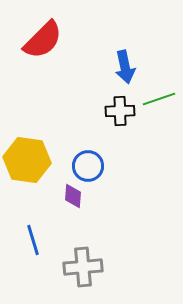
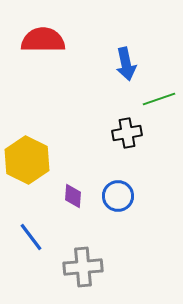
red semicircle: rotated 135 degrees counterclockwise
blue arrow: moved 1 px right, 3 px up
black cross: moved 7 px right, 22 px down; rotated 8 degrees counterclockwise
yellow hexagon: rotated 18 degrees clockwise
blue circle: moved 30 px right, 30 px down
blue line: moved 2 px left, 3 px up; rotated 20 degrees counterclockwise
